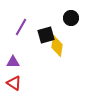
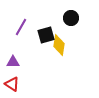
yellow diamond: moved 2 px right, 1 px up
red triangle: moved 2 px left, 1 px down
